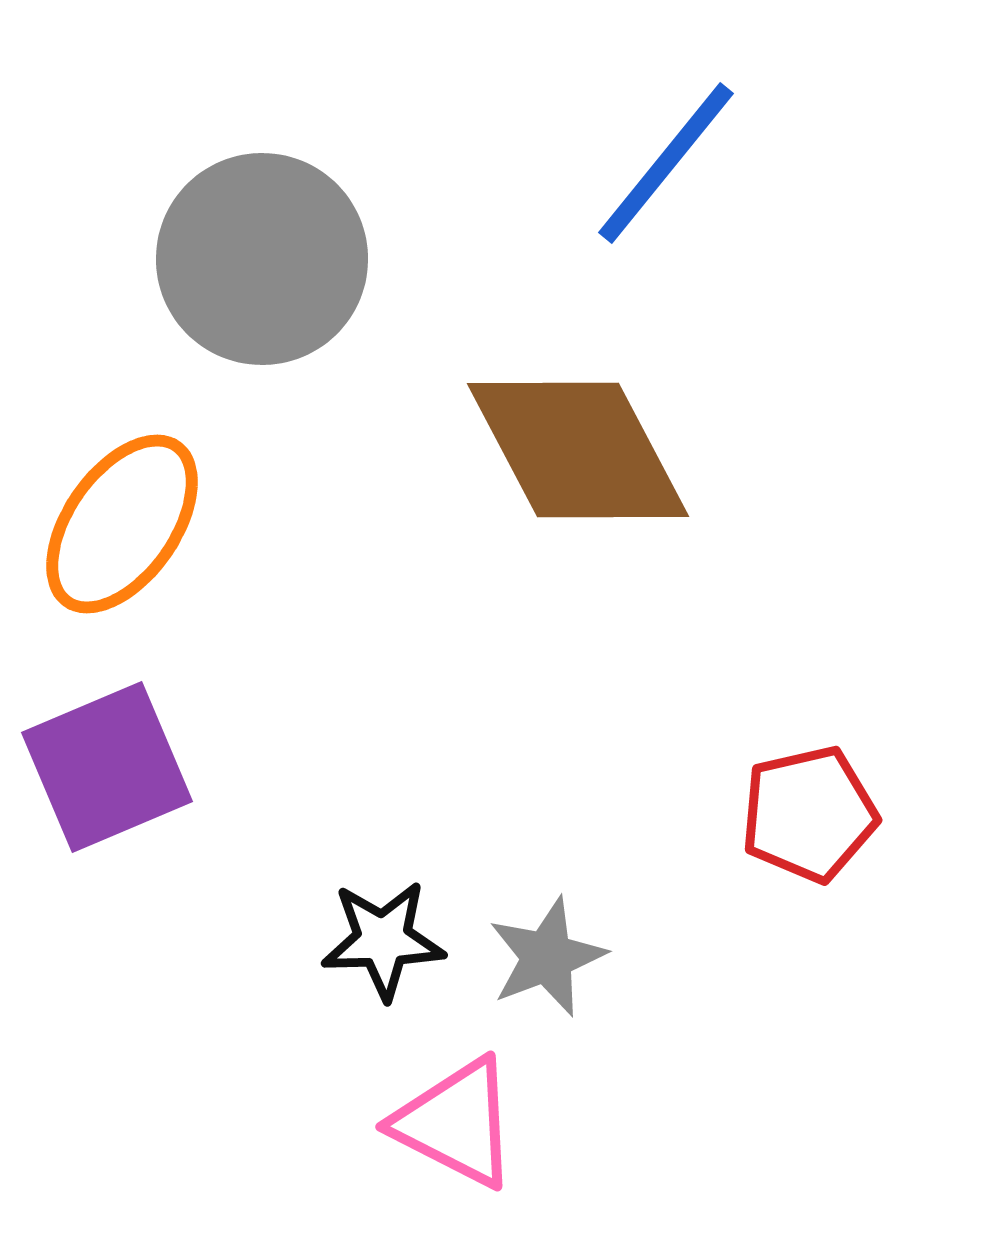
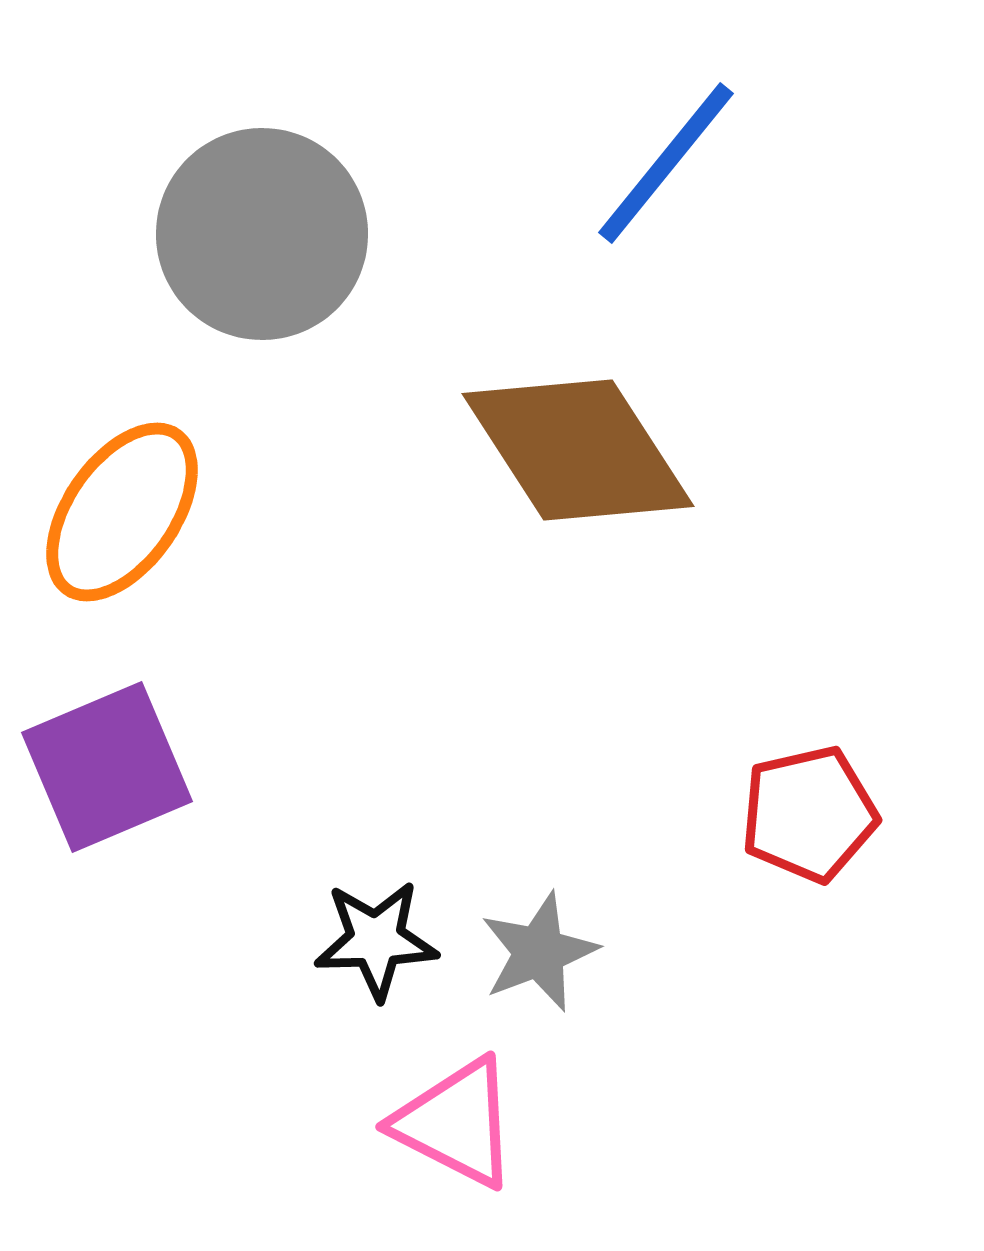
gray circle: moved 25 px up
brown diamond: rotated 5 degrees counterclockwise
orange ellipse: moved 12 px up
black star: moved 7 px left
gray star: moved 8 px left, 5 px up
